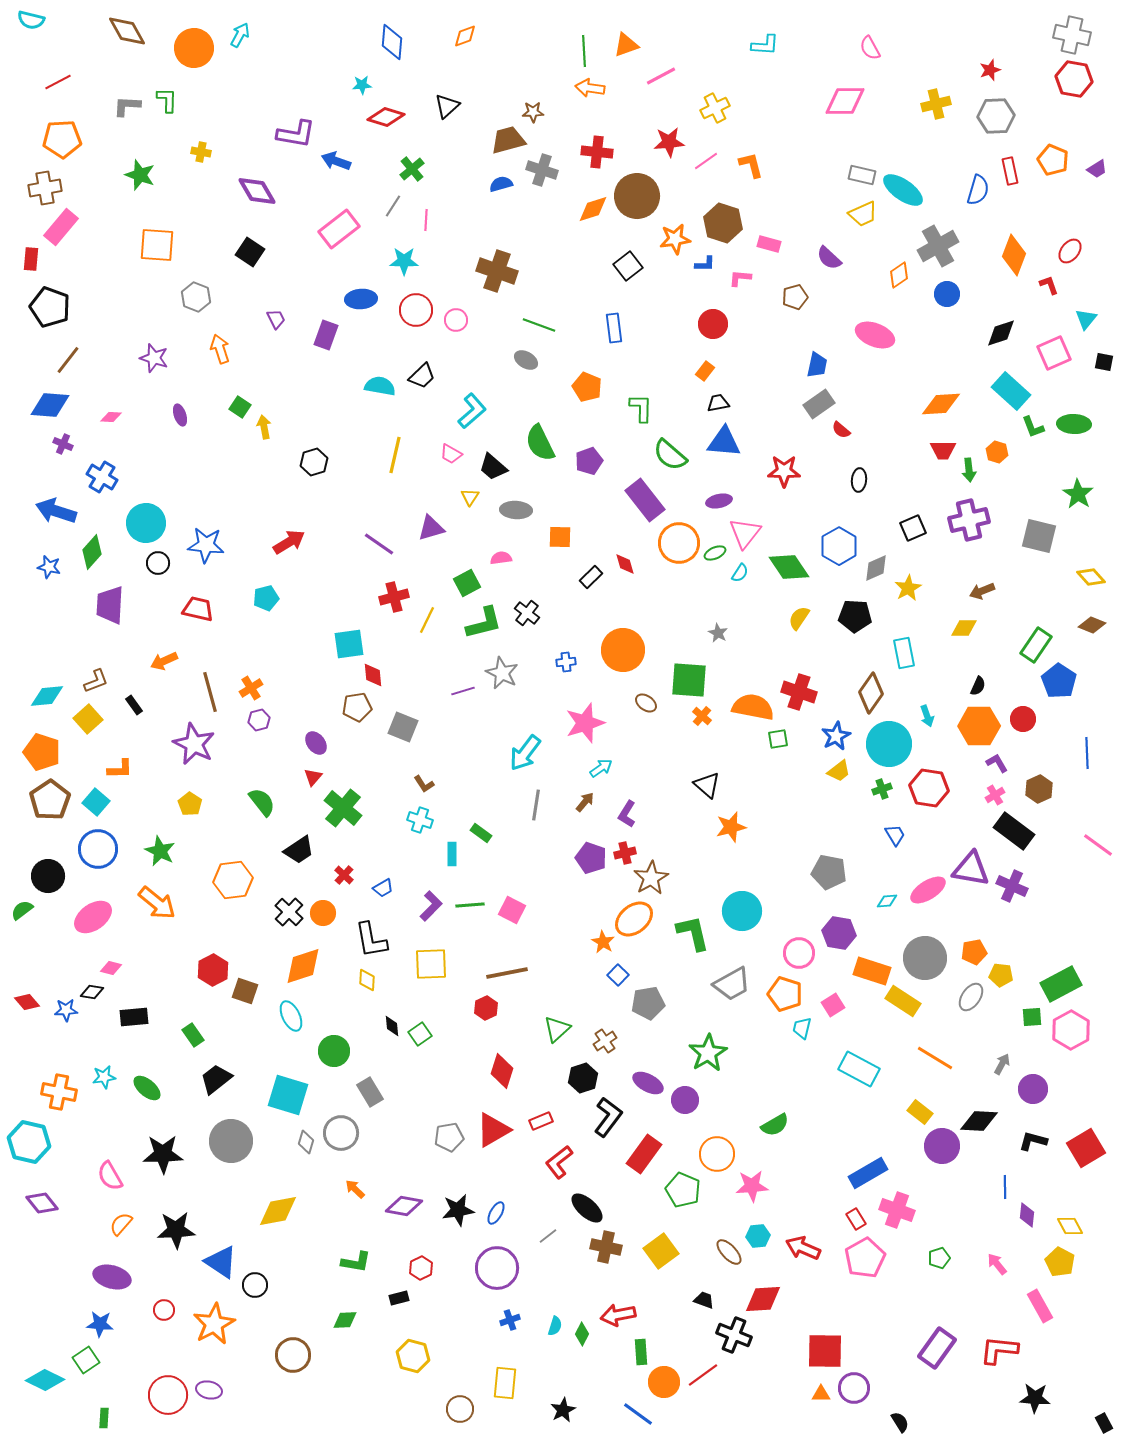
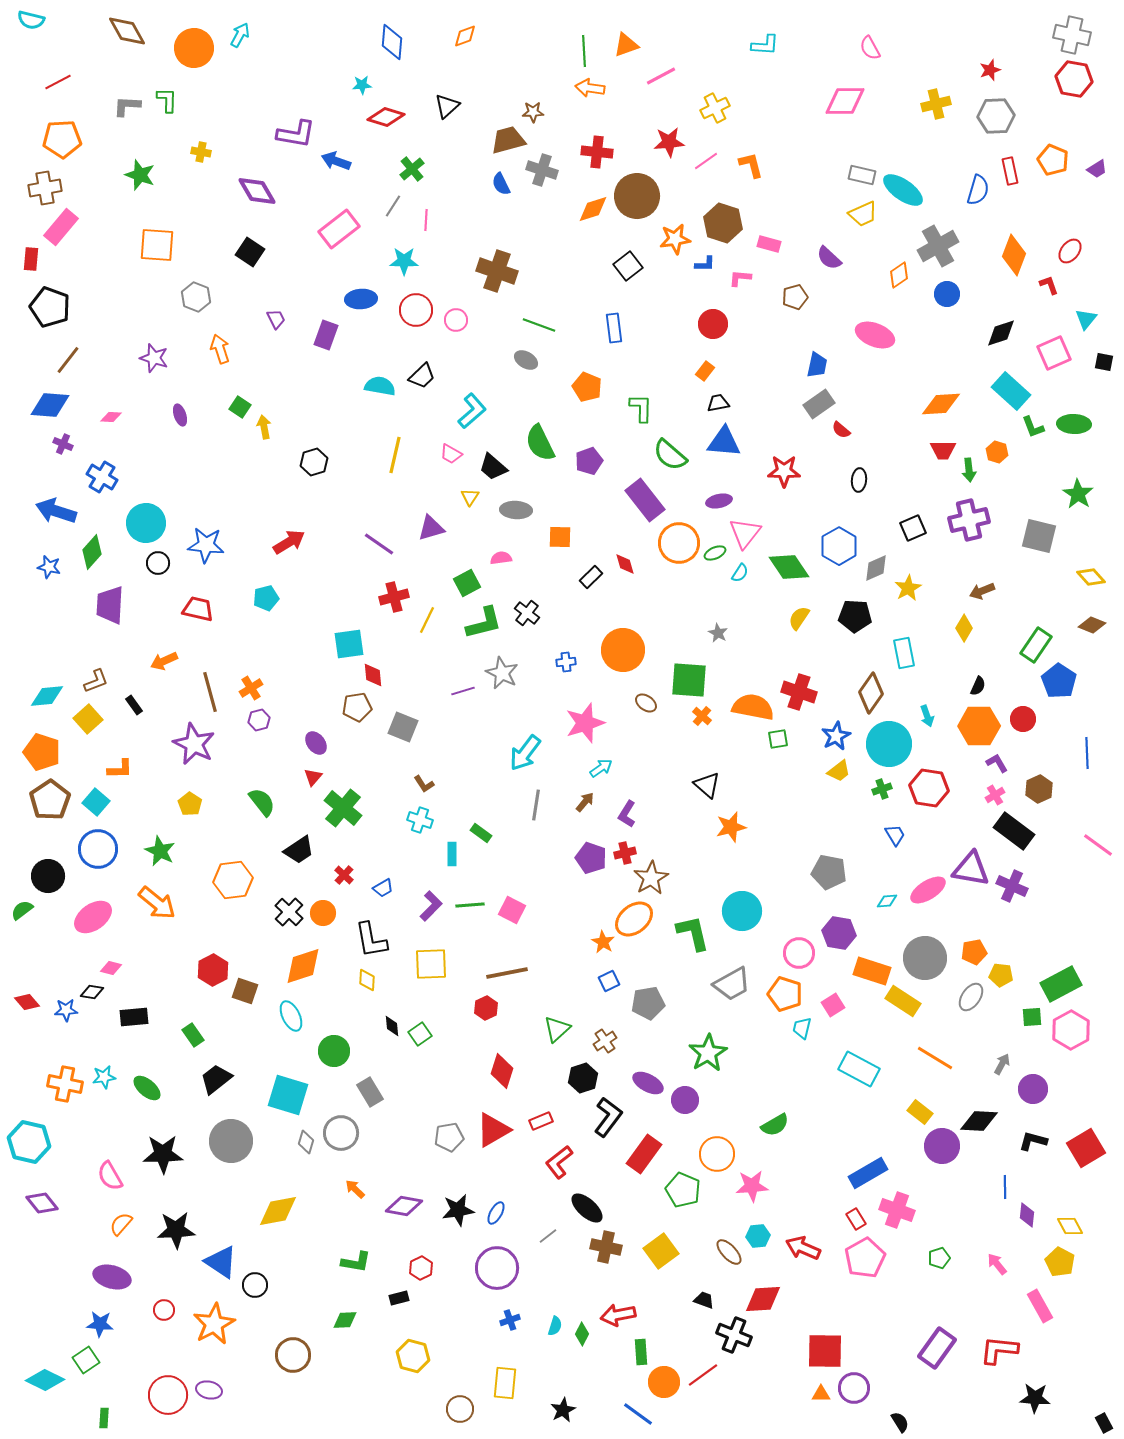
blue semicircle at (501, 184): rotated 100 degrees counterclockwise
yellow diamond at (964, 628): rotated 60 degrees counterclockwise
blue square at (618, 975): moved 9 px left, 6 px down; rotated 20 degrees clockwise
orange cross at (59, 1092): moved 6 px right, 8 px up
